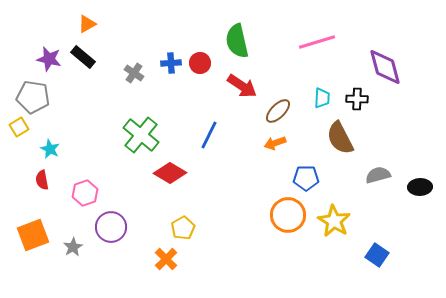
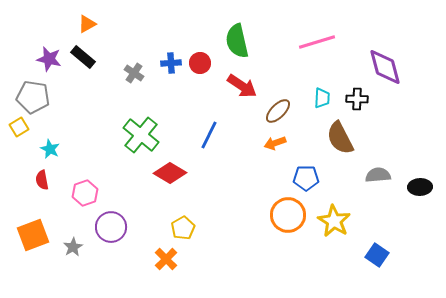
gray semicircle: rotated 10 degrees clockwise
